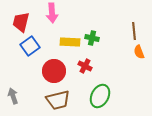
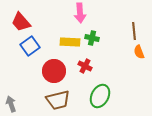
pink arrow: moved 28 px right
red trapezoid: rotated 55 degrees counterclockwise
gray arrow: moved 2 px left, 8 px down
